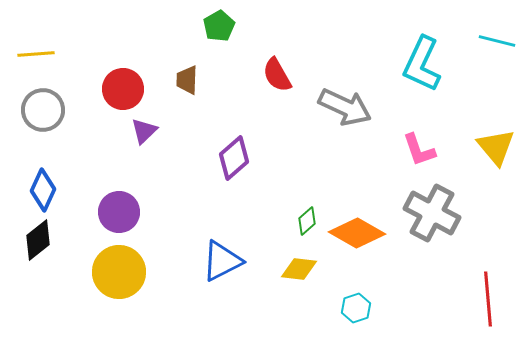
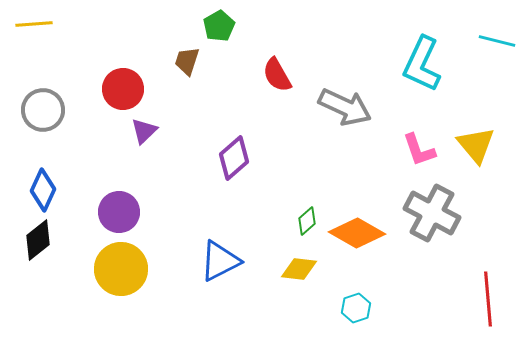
yellow line: moved 2 px left, 30 px up
brown trapezoid: moved 19 px up; rotated 16 degrees clockwise
yellow triangle: moved 20 px left, 2 px up
blue triangle: moved 2 px left
yellow circle: moved 2 px right, 3 px up
